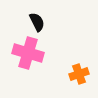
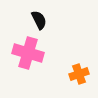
black semicircle: moved 2 px right, 2 px up
